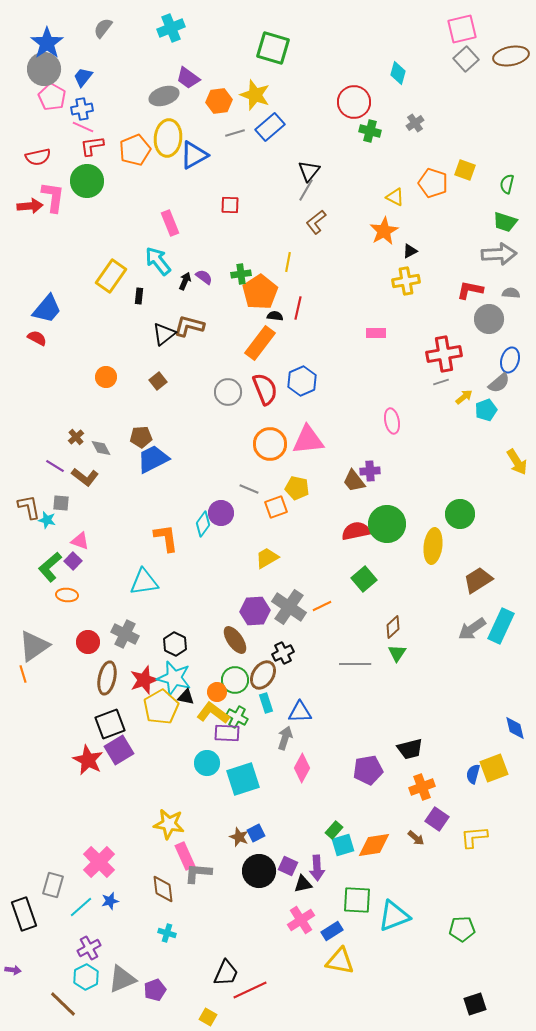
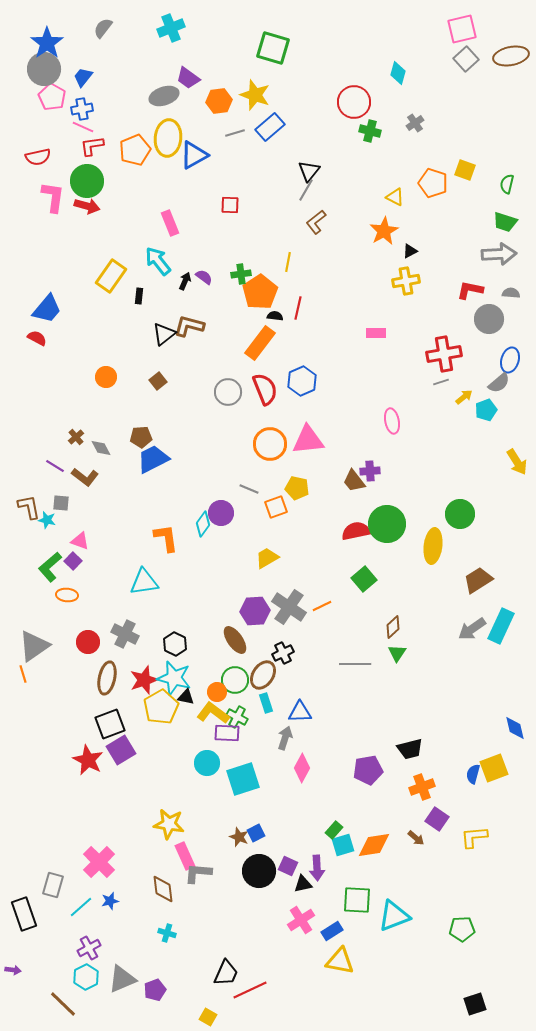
red arrow at (30, 206): moved 57 px right; rotated 20 degrees clockwise
purple square at (119, 750): moved 2 px right
